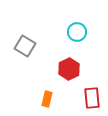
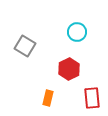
orange rectangle: moved 1 px right, 1 px up
